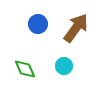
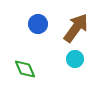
cyan circle: moved 11 px right, 7 px up
